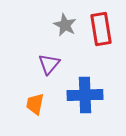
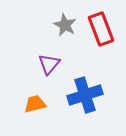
red rectangle: rotated 12 degrees counterclockwise
blue cross: rotated 16 degrees counterclockwise
orange trapezoid: rotated 65 degrees clockwise
